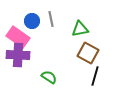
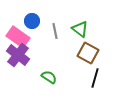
gray line: moved 4 px right, 12 px down
green triangle: rotated 48 degrees clockwise
purple cross: rotated 35 degrees clockwise
black line: moved 2 px down
